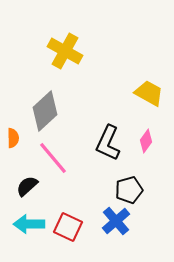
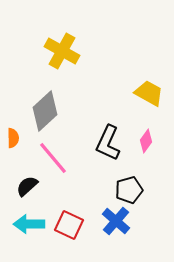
yellow cross: moved 3 px left
blue cross: rotated 8 degrees counterclockwise
red square: moved 1 px right, 2 px up
